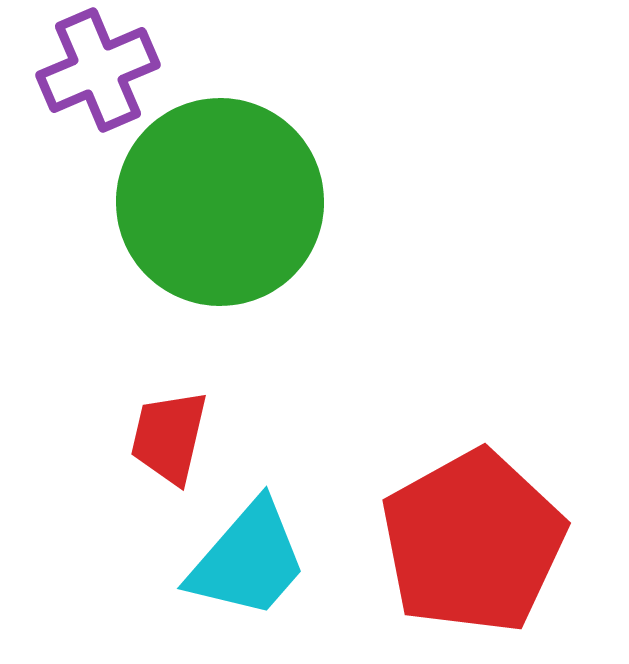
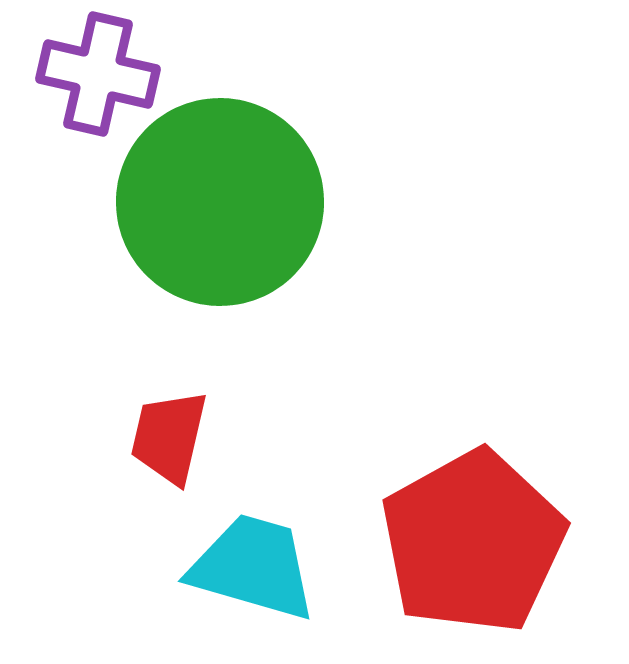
purple cross: moved 4 px down; rotated 36 degrees clockwise
cyan trapezoid: moved 5 px right, 7 px down; rotated 115 degrees counterclockwise
